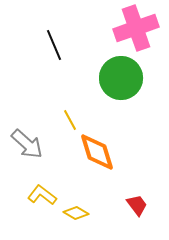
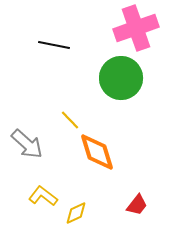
black line: rotated 56 degrees counterclockwise
yellow line: rotated 15 degrees counterclockwise
yellow L-shape: moved 1 px right, 1 px down
red trapezoid: rotated 75 degrees clockwise
yellow diamond: rotated 55 degrees counterclockwise
